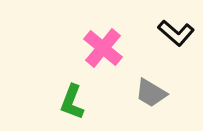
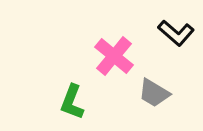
pink cross: moved 11 px right, 8 px down
gray trapezoid: moved 3 px right
